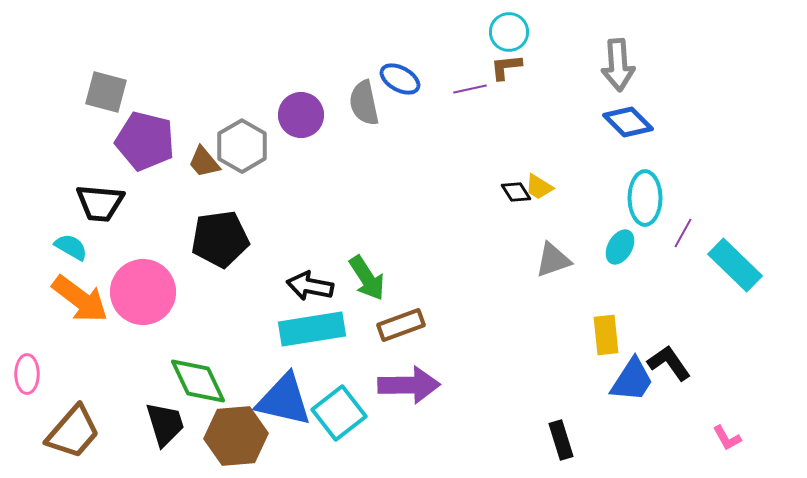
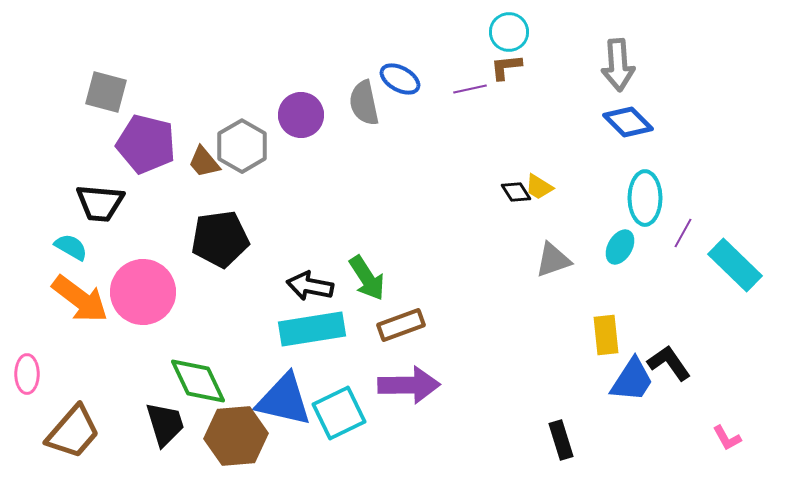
purple pentagon at (145, 141): moved 1 px right, 3 px down
cyan square at (339, 413): rotated 12 degrees clockwise
